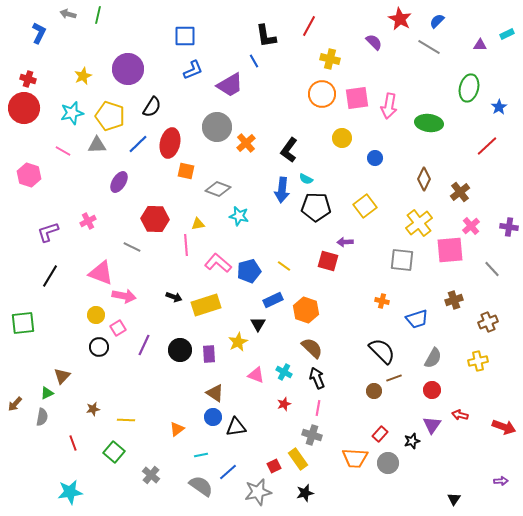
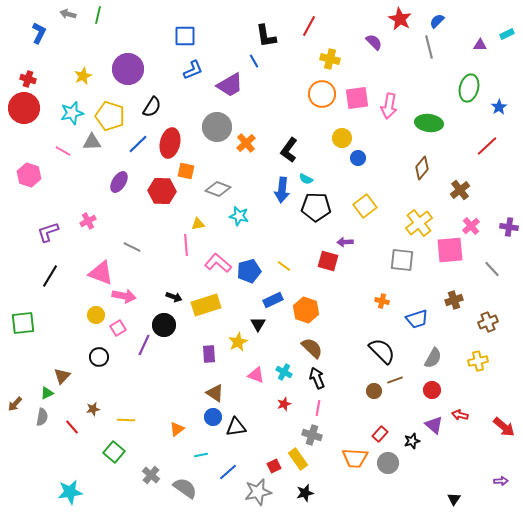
gray line at (429, 47): rotated 45 degrees clockwise
gray triangle at (97, 145): moved 5 px left, 3 px up
blue circle at (375, 158): moved 17 px left
brown diamond at (424, 179): moved 2 px left, 11 px up; rotated 15 degrees clockwise
brown cross at (460, 192): moved 2 px up
red hexagon at (155, 219): moved 7 px right, 28 px up
black circle at (99, 347): moved 10 px down
black circle at (180, 350): moved 16 px left, 25 px up
brown line at (394, 378): moved 1 px right, 2 px down
purple triangle at (432, 425): moved 2 px right; rotated 24 degrees counterclockwise
red arrow at (504, 427): rotated 20 degrees clockwise
red line at (73, 443): moved 1 px left, 16 px up; rotated 21 degrees counterclockwise
gray semicircle at (201, 486): moved 16 px left, 2 px down
